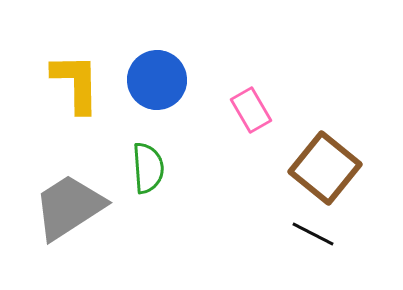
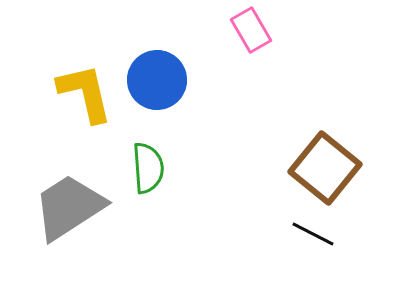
yellow L-shape: moved 9 px right, 10 px down; rotated 12 degrees counterclockwise
pink rectangle: moved 80 px up
